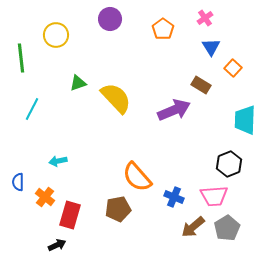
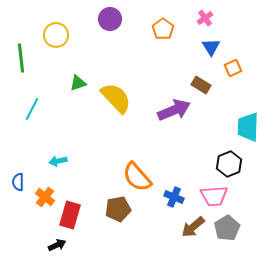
orange square: rotated 24 degrees clockwise
cyan trapezoid: moved 3 px right, 7 px down
